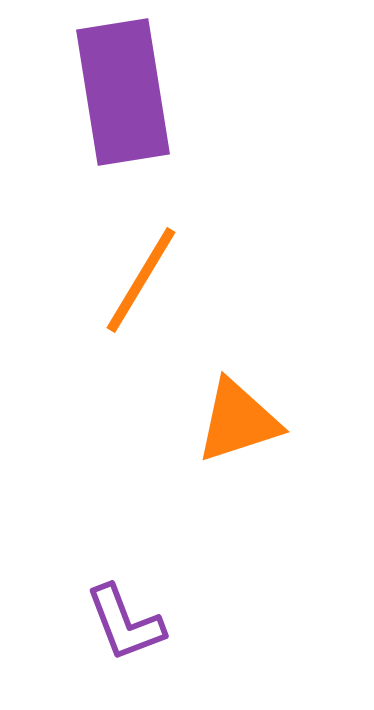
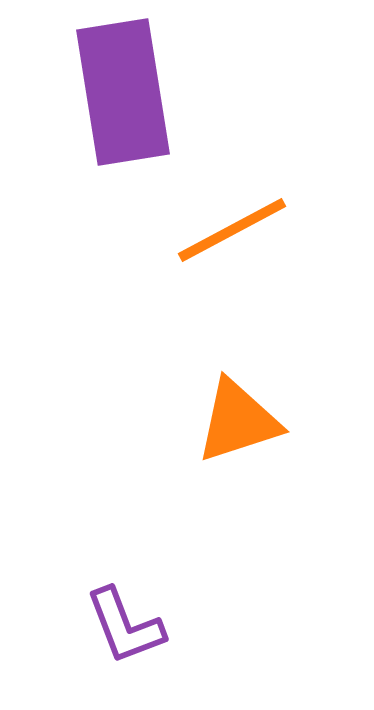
orange line: moved 91 px right, 50 px up; rotated 31 degrees clockwise
purple L-shape: moved 3 px down
